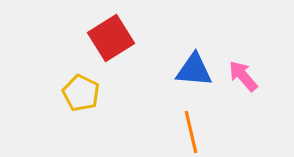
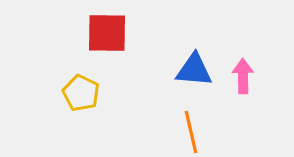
red square: moved 4 px left, 5 px up; rotated 33 degrees clockwise
pink arrow: rotated 40 degrees clockwise
